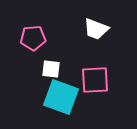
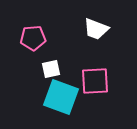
white square: rotated 18 degrees counterclockwise
pink square: moved 1 px down
